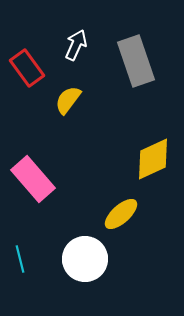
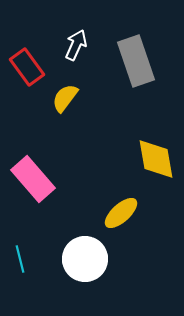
red rectangle: moved 1 px up
yellow semicircle: moved 3 px left, 2 px up
yellow diamond: moved 3 px right; rotated 75 degrees counterclockwise
yellow ellipse: moved 1 px up
